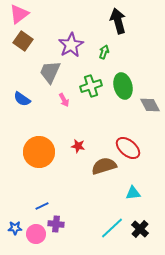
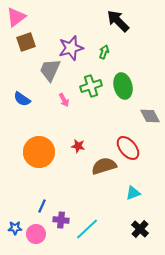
pink triangle: moved 3 px left, 3 px down
black arrow: rotated 30 degrees counterclockwise
brown square: moved 3 px right, 1 px down; rotated 36 degrees clockwise
purple star: moved 3 px down; rotated 15 degrees clockwise
gray trapezoid: moved 2 px up
gray diamond: moved 11 px down
red ellipse: rotated 10 degrees clockwise
cyan triangle: rotated 14 degrees counterclockwise
blue line: rotated 40 degrees counterclockwise
purple cross: moved 5 px right, 4 px up
cyan line: moved 25 px left, 1 px down
